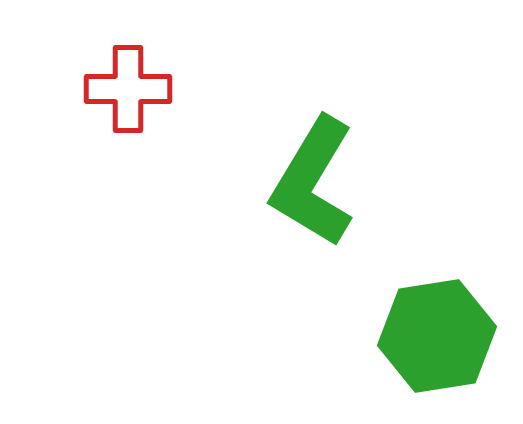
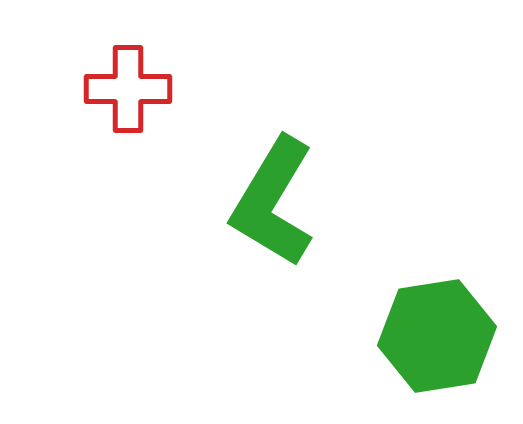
green L-shape: moved 40 px left, 20 px down
